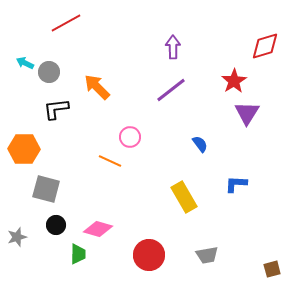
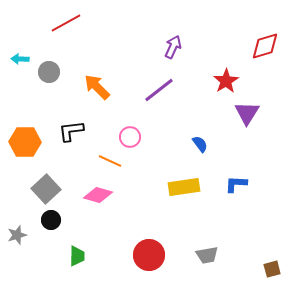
purple arrow: rotated 25 degrees clockwise
cyan arrow: moved 5 px left, 4 px up; rotated 24 degrees counterclockwise
red star: moved 8 px left
purple line: moved 12 px left
black L-shape: moved 15 px right, 22 px down
orange hexagon: moved 1 px right, 7 px up
gray square: rotated 32 degrees clockwise
yellow rectangle: moved 10 px up; rotated 68 degrees counterclockwise
black circle: moved 5 px left, 5 px up
pink diamond: moved 34 px up
gray star: moved 2 px up
green trapezoid: moved 1 px left, 2 px down
